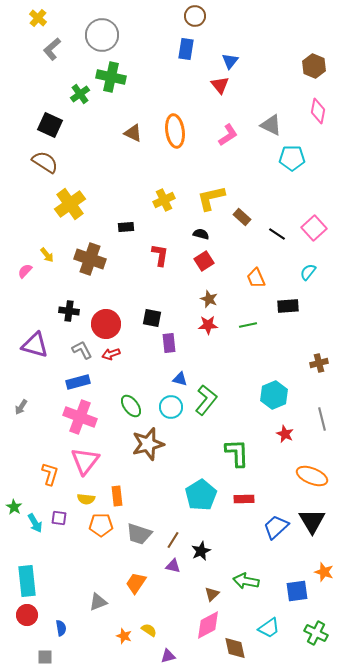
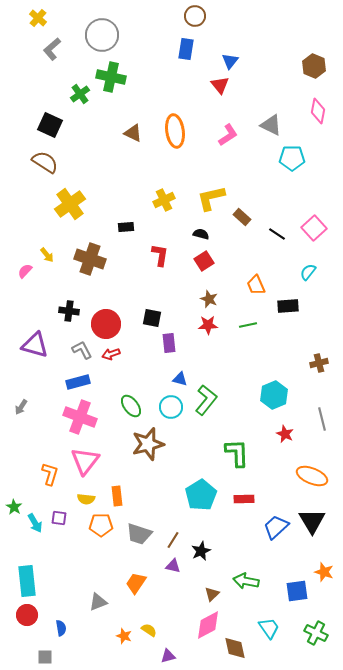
orange trapezoid at (256, 278): moved 7 px down
cyan trapezoid at (269, 628): rotated 90 degrees counterclockwise
